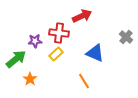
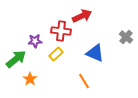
red cross: moved 2 px right, 2 px up
